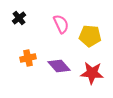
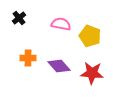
pink semicircle: rotated 54 degrees counterclockwise
yellow pentagon: rotated 15 degrees clockwise
orange cross: rotated 14 degrees clockwise
